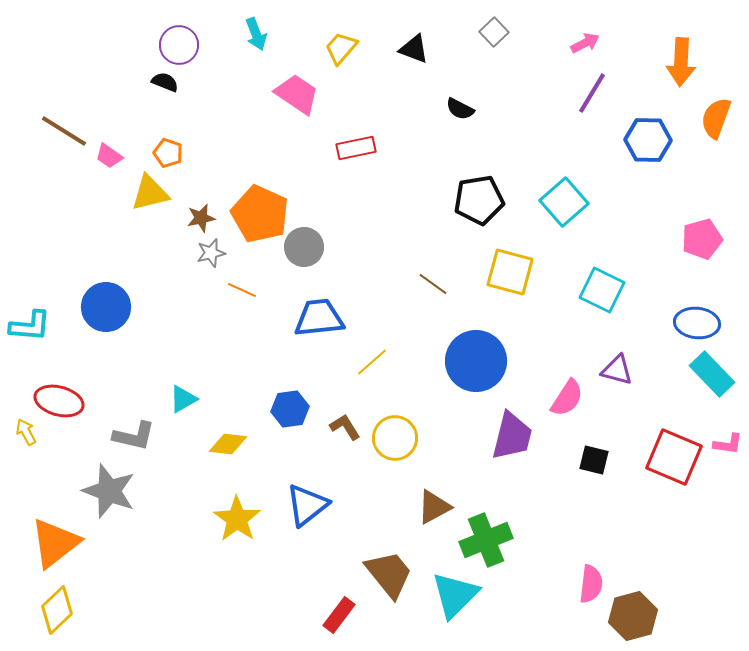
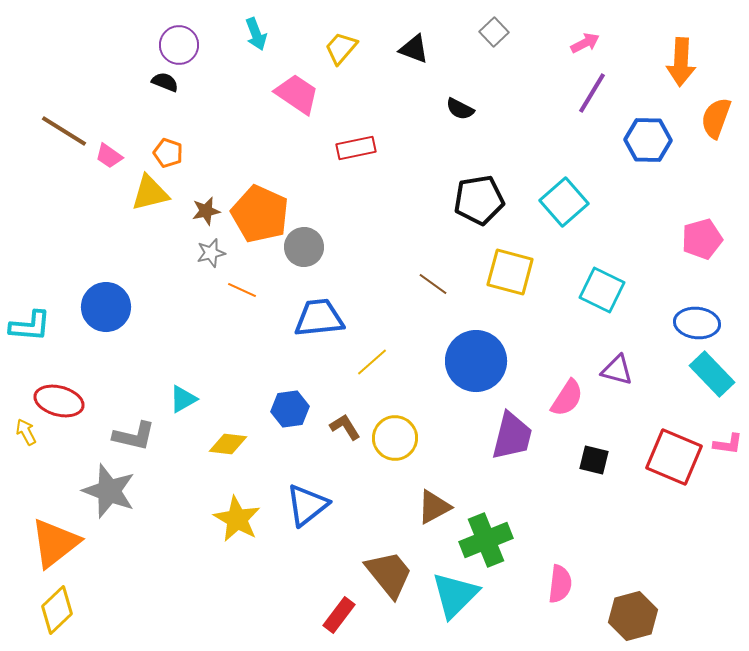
brown star at (201, 218): moved 5 px right, 7 px up
yellow star at (237, 519): rotated 6 degrees counterclockwise
pink semicircle at (591, 584): moved 31 px left
